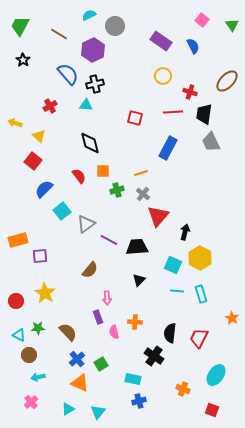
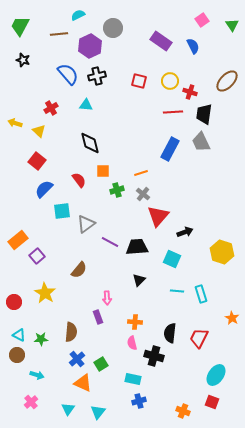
cyan semicircle at (89, 15): moved 11 px left
pink square at (202, 20): rotated 16 degrees clockwise
gray circle at (115, 26): moved 2 px left, 2 px down
brown line at (59, 34): rotated 36 degrees counterclockwise
purple hexagon at (93, 50): moved 3 px left, 4 px up
black star at (23, 60): rotated 16 degrees counterclockwise
yellow circle at (163, 76): moved 7 px right, 5 px down
black cross at (95, 84): moved 2 px right, 8 px up
red cross at (50, 106): moved 1 px right, 2 px down
red square at (135, 118): moved 4 px right, 37 px up
yellow triangle at (39, 136): moved 5 px up
gray trapezoid at (211, 142): moved 10 px left
blue rectangle at (168, 148): moved 2 px right, 1 px down
red square at (33, 161): moved 4 px right
red semicircle at (79, 176): moved 4 px down
cyan square at (62, 211): rotated 30 degrees clockwise
black arrow at (185, 232): rotated 56 degrees clockwise
orange rectangle at (18, 240): rotated 24 degrees counterclockwise
purple line at (109, 240): moved 1 px right, 2 px down
purple square at (40, 256): moved 3 px left; rotated 35 degrees counterclockwise
yellow hexagon at (200, 258): moved 22 px right, 6 px up; rotated 10 degrees counterclockwise
cyan square at (173, 265): moved 1 px left, 6 px up
brown semicircle at (90, 270): moved 11 px left
red circle at (16, 301): moved 2 px left, 1 px down
green star at (38, 328): moved 3 px right, 11 px down
brown semicircle at (68, 332): moved 3 px right; rotated 48 degrees clockwise
pink semicircle at (114, 332): moved 18 px right, 11 px down
brown circle at (29, 355): moved 12 px left
black cross at (154, 356): rotated 18 degrees counterclockwise
cyan arrow at (38, 377): moved 1 px left, 2 px up; rotated 152 degrees counterclockwise
orange triangle at (80, 383): moved 3 px right
orange cross at (183, 389): moved 22 px down
cyan triangle at (68, 409): rotated 24 degrees counterclockwise
red square at (212, 410): moved 8 px up
